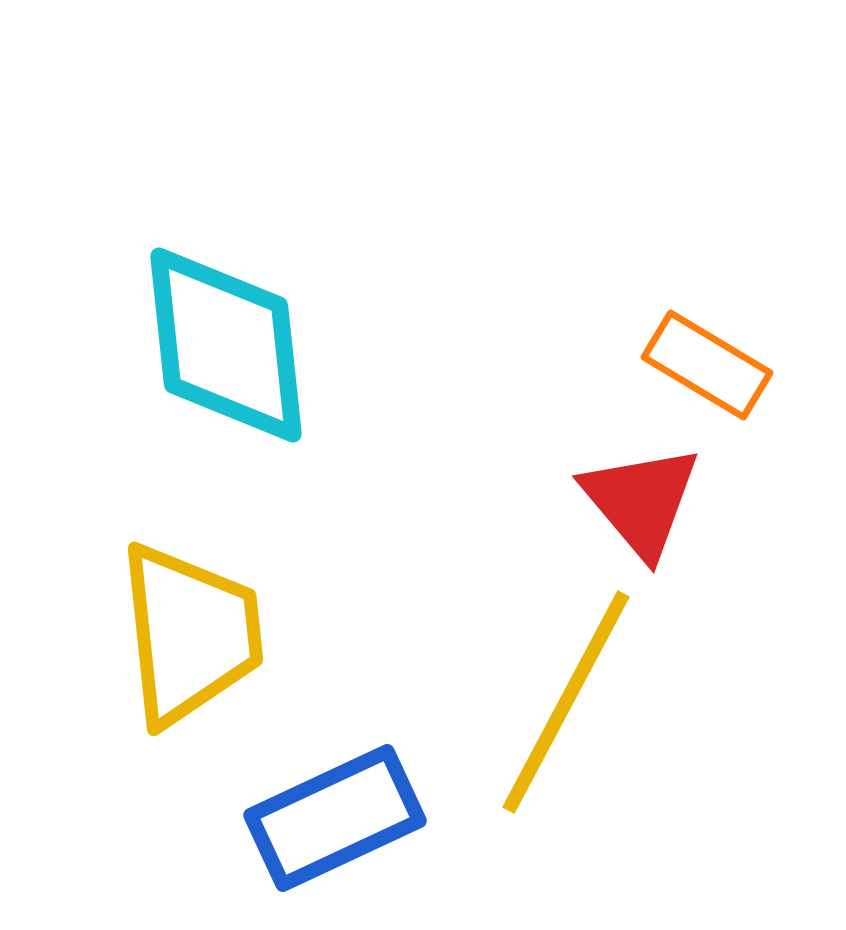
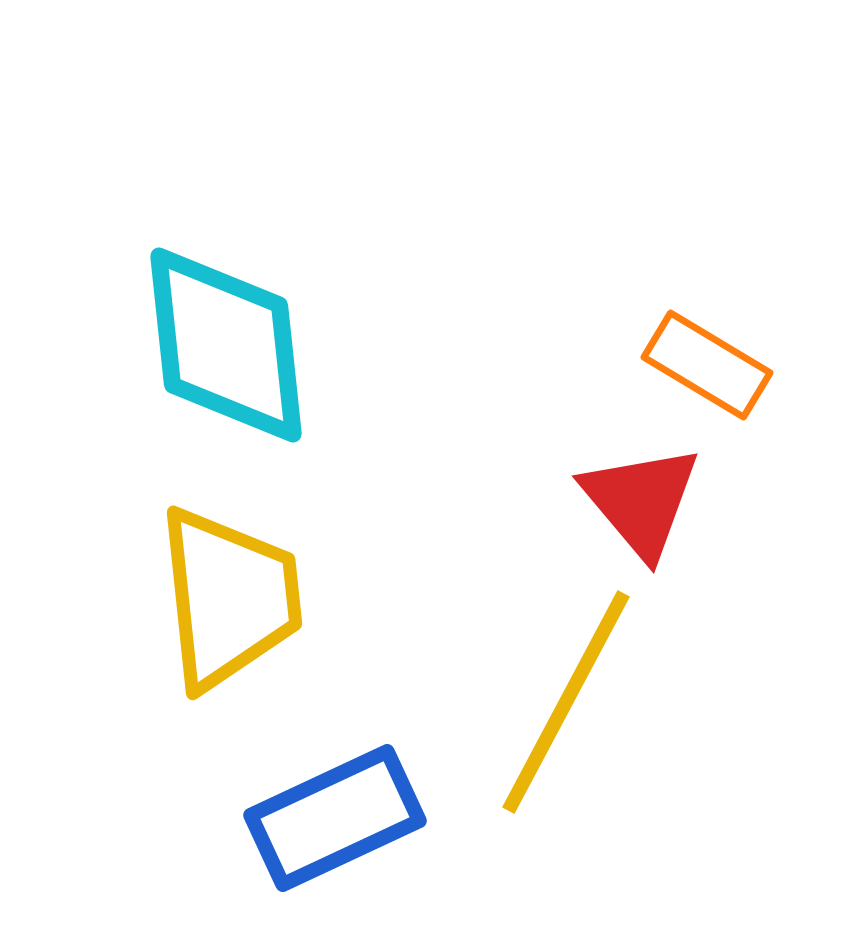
yellow trapezoid: moved 39 px right, 36 px up
